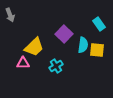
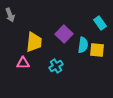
cyan rectangle: moved 1 px right, 1 px up
yellow trapezoid: moved 5 px up; rotated 40 degrees counterclockwise
